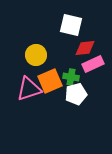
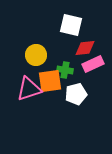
green cross: moved 6 px left, 7 px up
orange square: rotated 15 degrees clockwise
